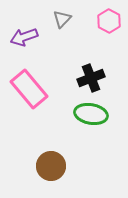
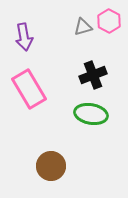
gray triangle: moved 21 px right, 8 px down; rotated 30 degrees clockwise
purple arrow: rotated 80 degrees counterclockwise
black cross: moved 2 px right, 3 px up
pink rectangle: rotated 9 degrees clockwise
